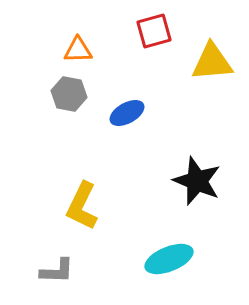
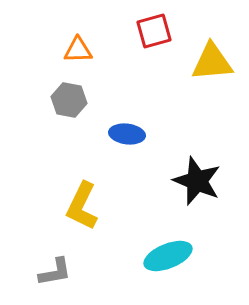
gray hexagon: moved 6 px down
blue ellipse: moved 21 px down; rotated 36 degrees clockwise
cyan ellipse: moved 1 px left, 3 px up
gray L-shape: moved 2 px left, 1 px down; rotated 12 degrees counterclockwise
